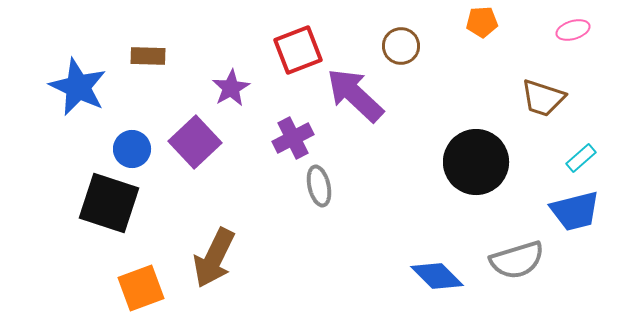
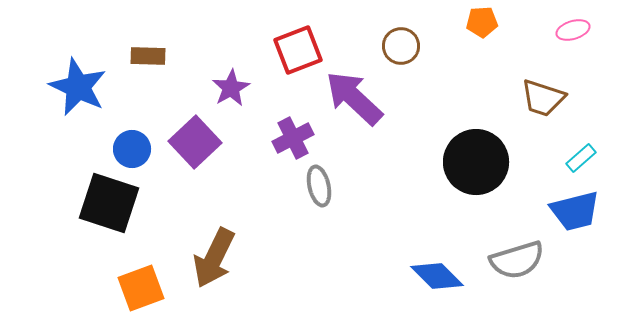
purple arrow: moved 1 px left, 3 px down
